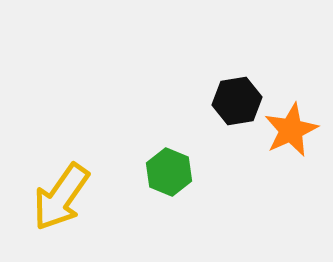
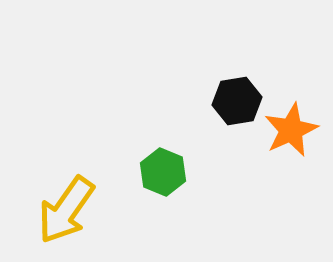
green hexagon: moved 6 px left
yellow arrow: moved 5 px right, 13 px down
